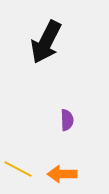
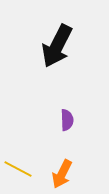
black arrow: moved 11 px right, 4 px down
orange arrow: rotated 64 degrees counterclockwise
